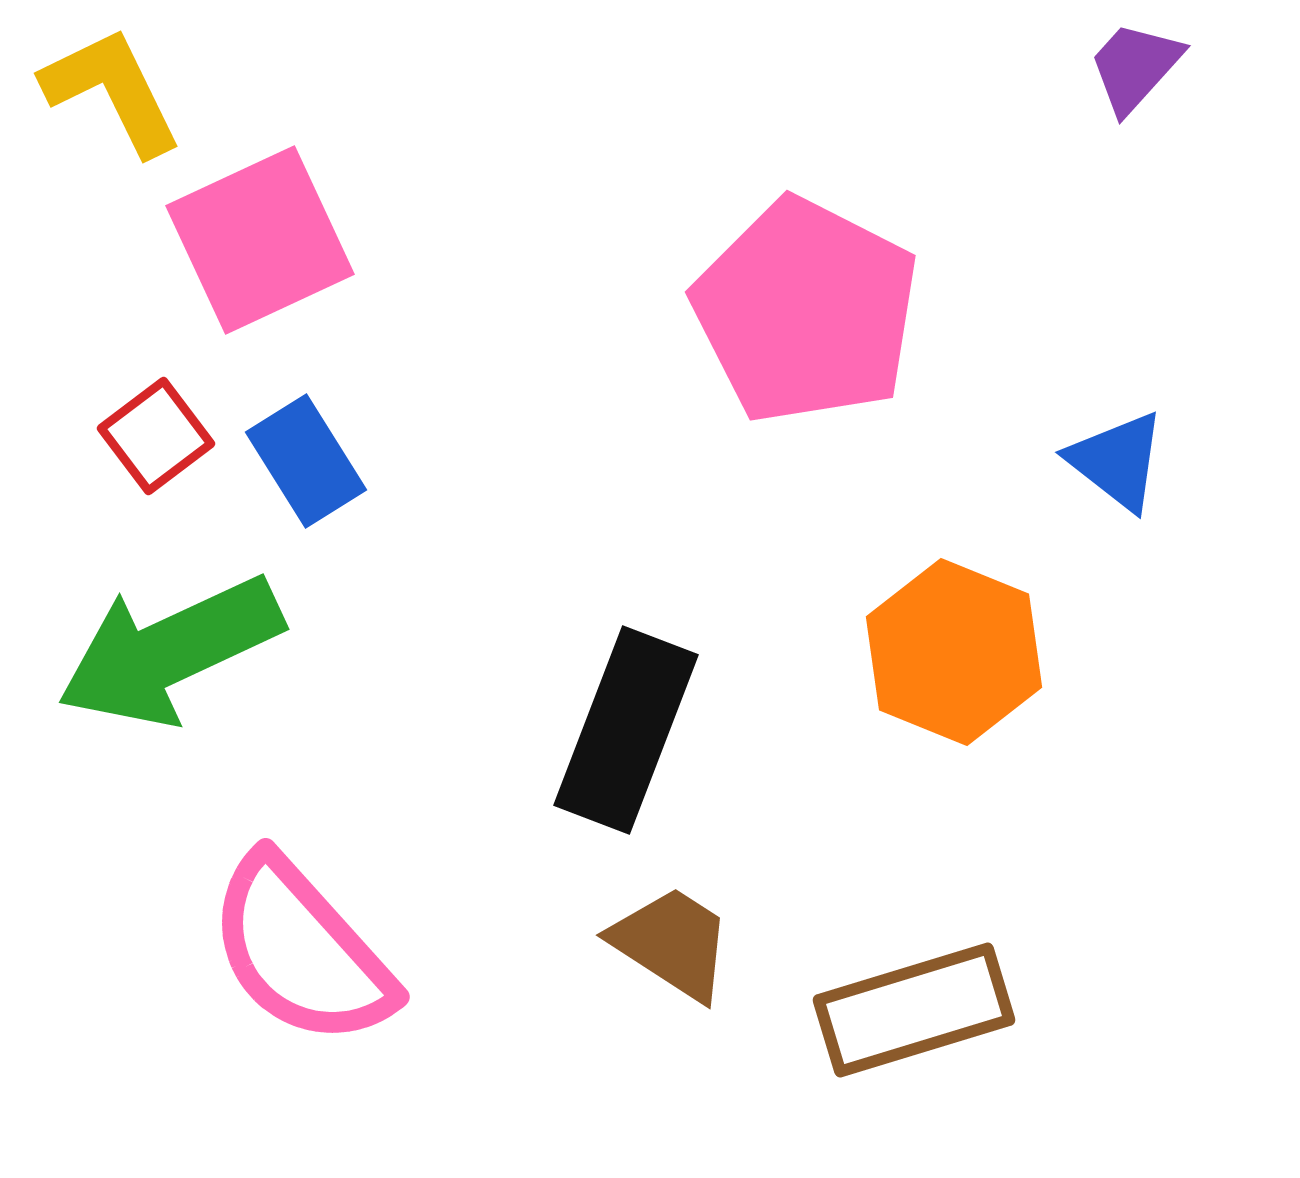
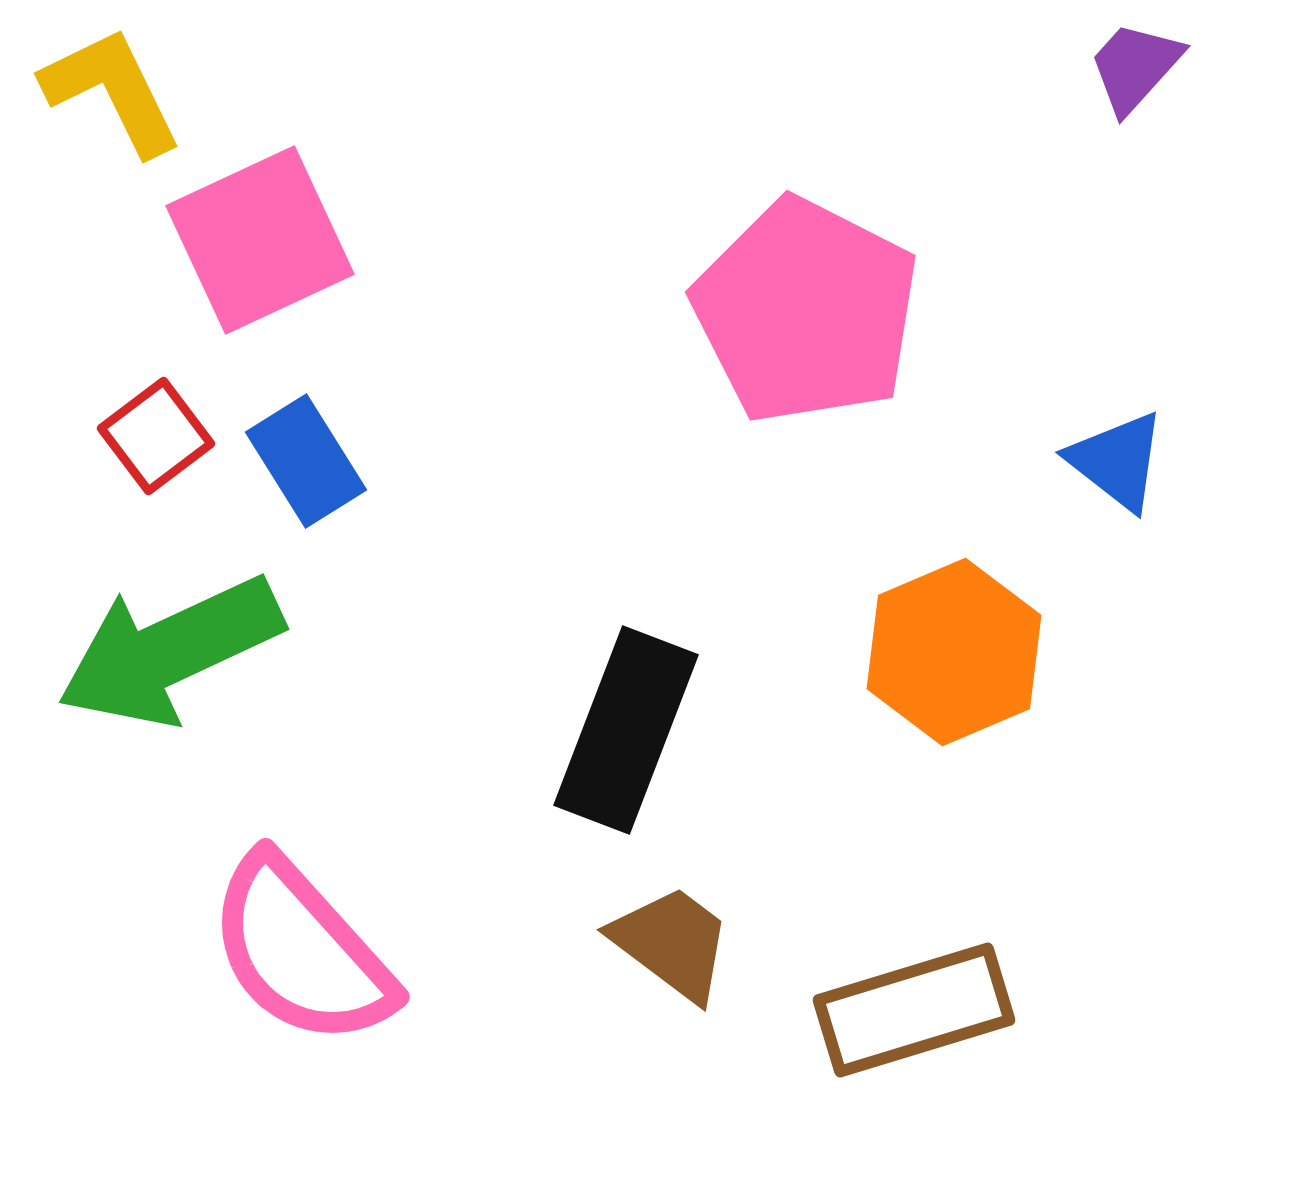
orange hexagon: rotated 15 degrees clockwise
brown trapezoid: rotated 4 degrees clockwise
